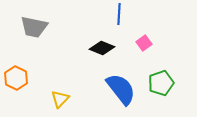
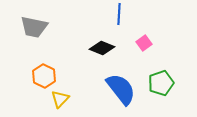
orange hexagon: moved 28 px right, 2 px up
